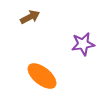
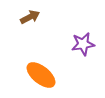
orange ellipse: moved 1 px left, 1 px up
